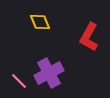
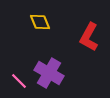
purple cross: rotated 32 degrees counterclockwise
